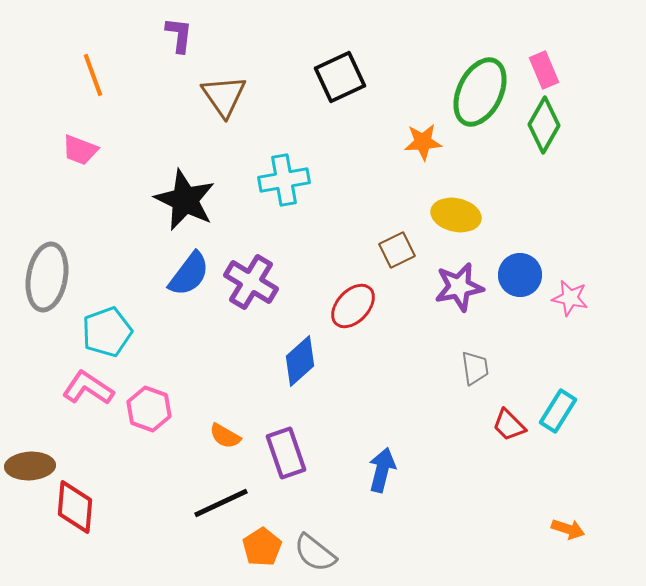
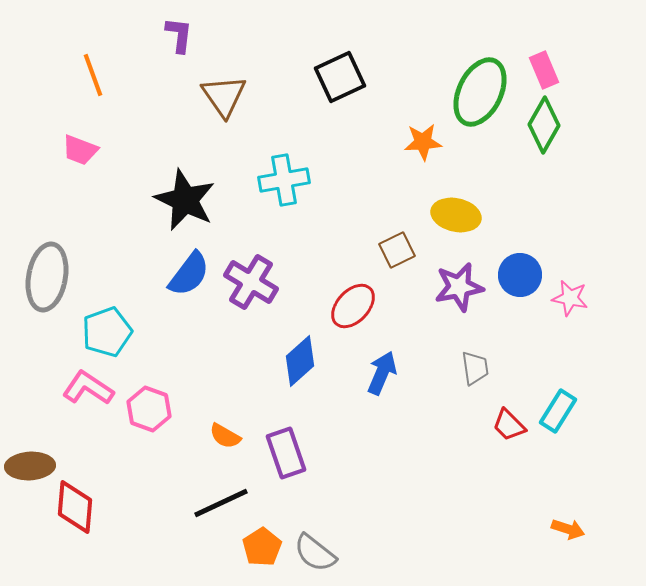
blue arrow: moved 97 px up; rotated 9 degrees clockwise
